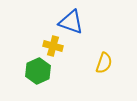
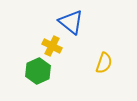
blue triangle: rotated 20 degrees clockwise
yellow cross: moved 1 px left; rotated 12 degrees clockwise
